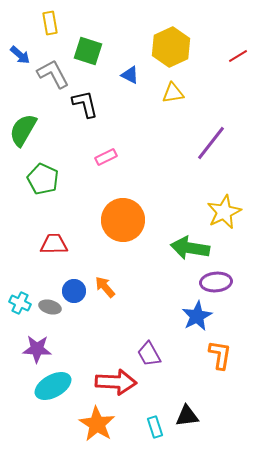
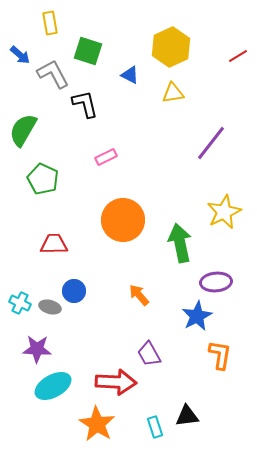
green arrow: moved 10 px left, 5 px up; rotated 69 degrees clockwise
orange arrow: moved 34 px right, 8 px down
